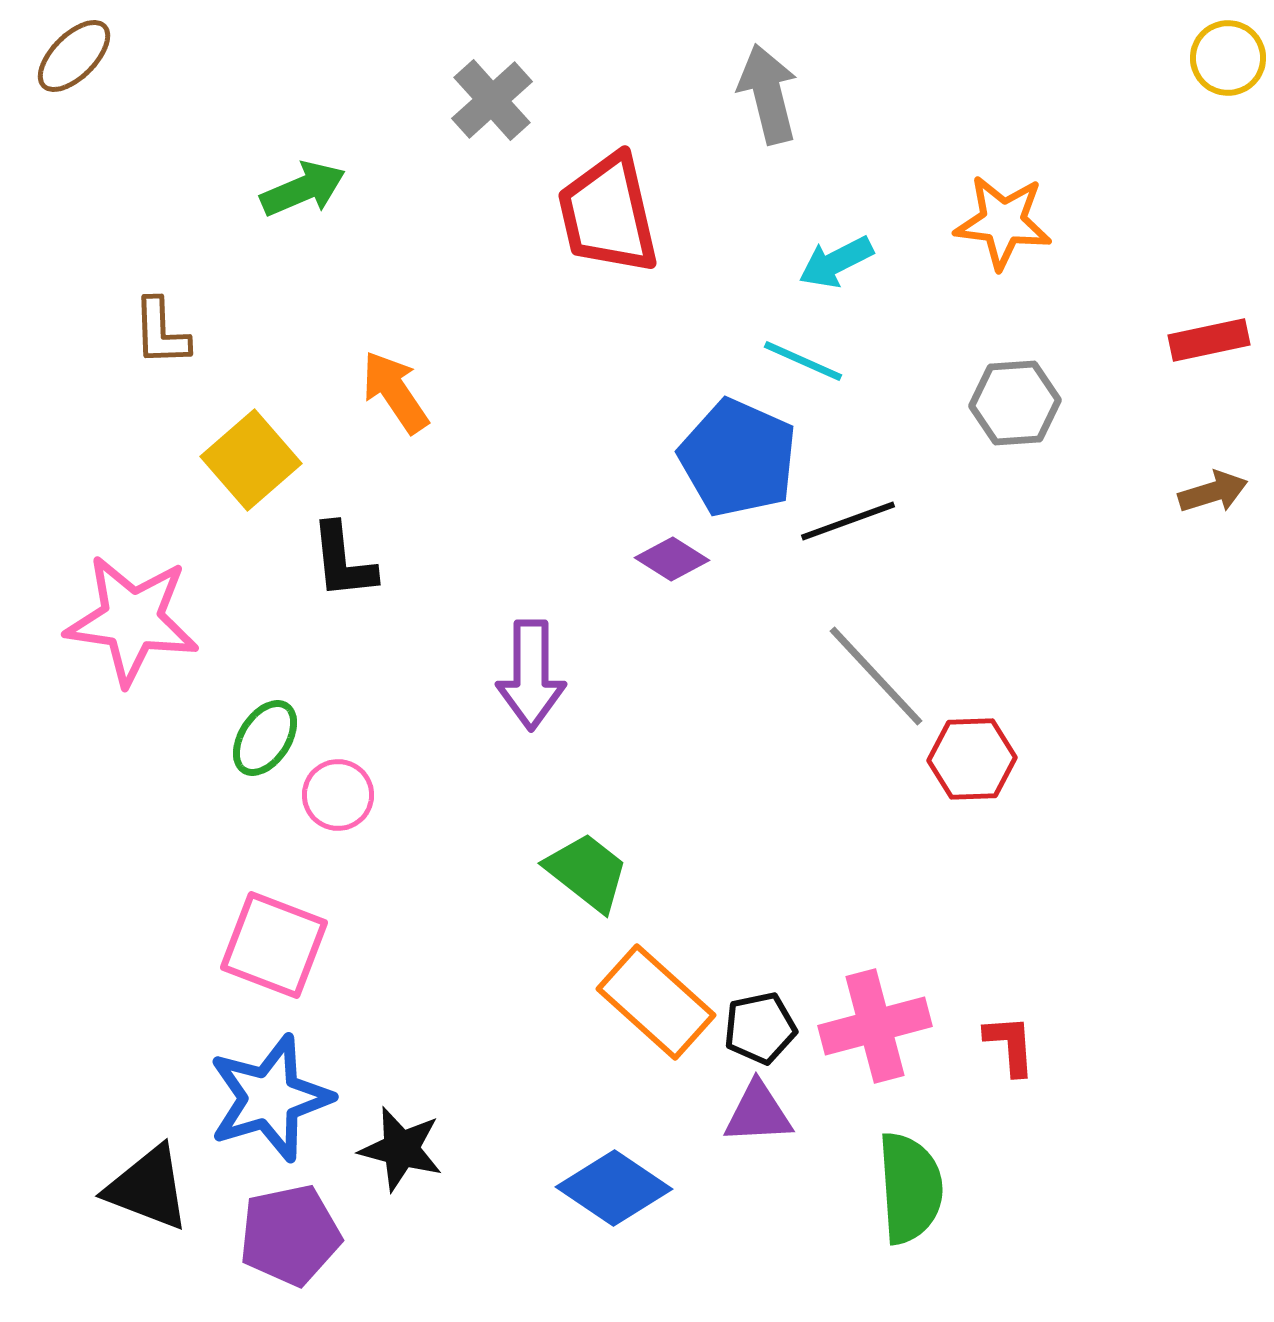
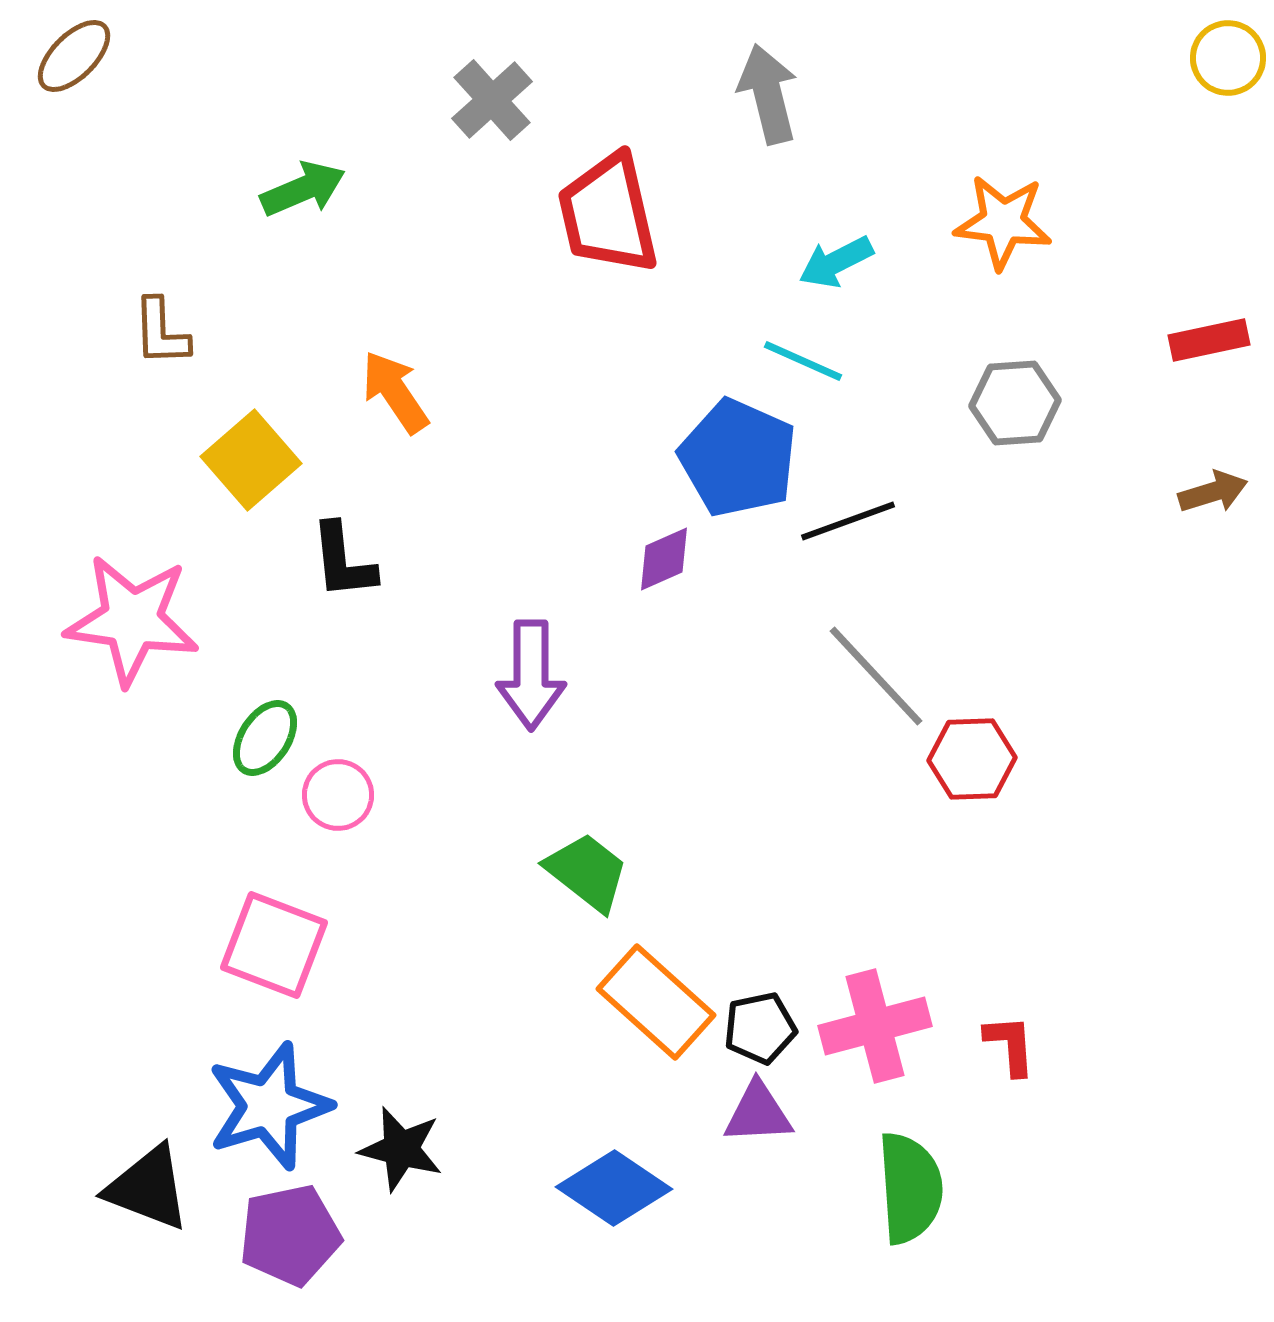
purple diamond: moved 8 px left; rotated 56 degrees counterclockwise
blue star: moved 1 px left, 8 px down
